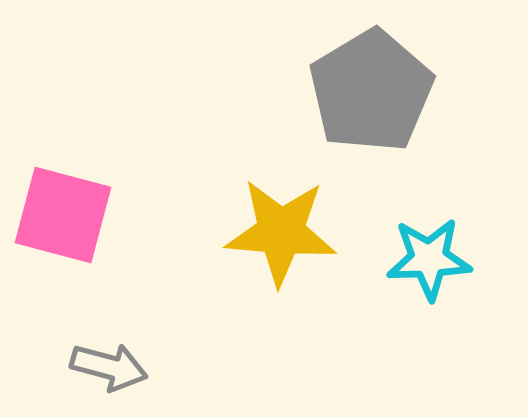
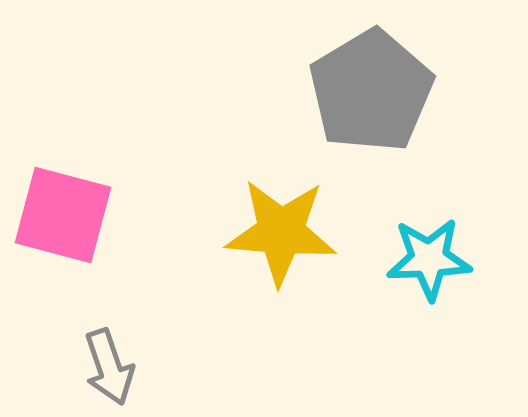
gray arrow: rotated 56 degrees clockwise
